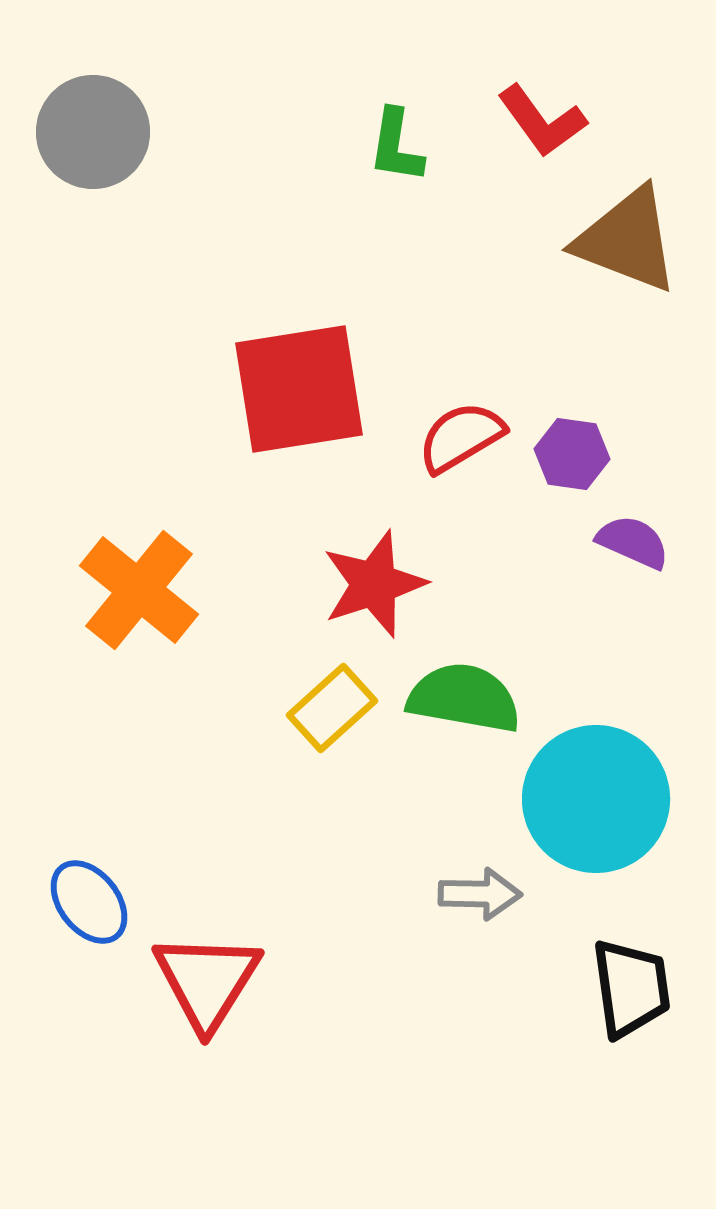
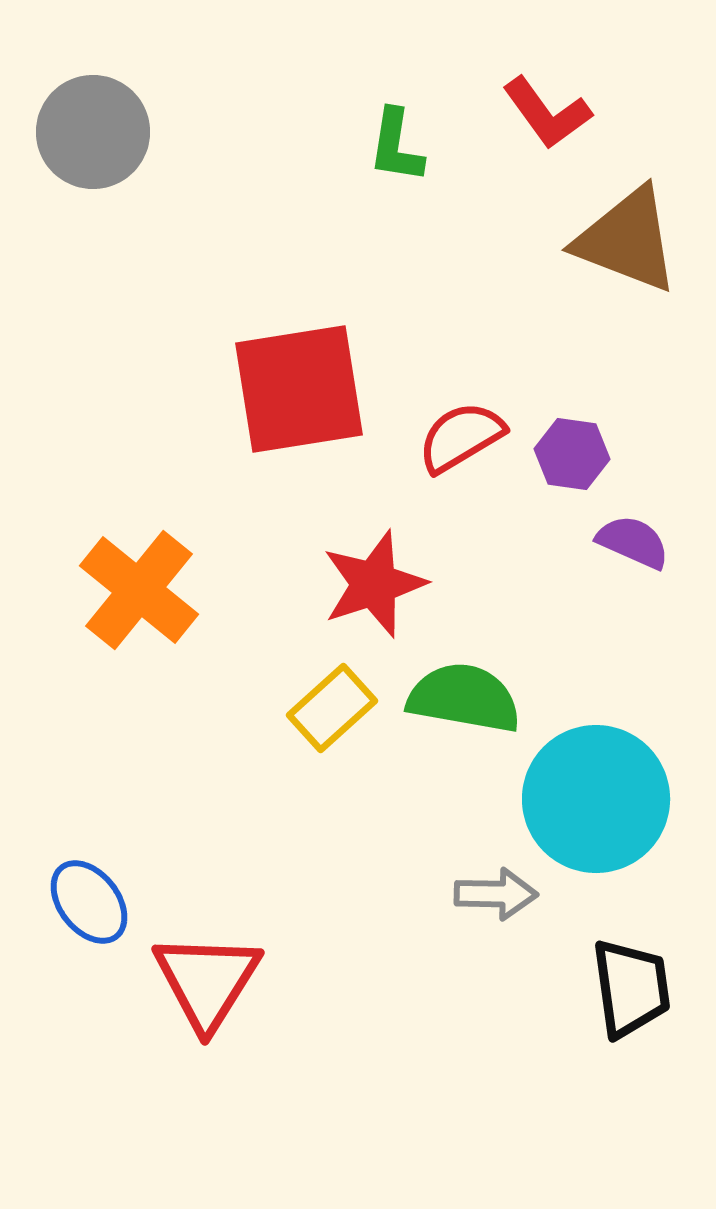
red L-shape: moved 5 px right, 8 px up
gray arrow: moved 16 px right
